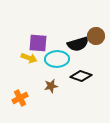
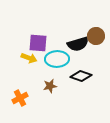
brown star: moved 1 px left
